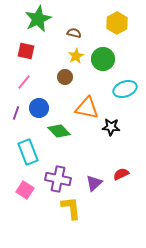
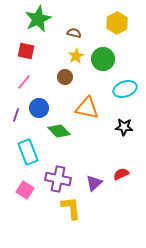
purple line: moved 2 px down
black star: moved 13 px right
